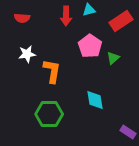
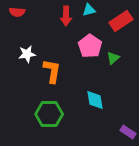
red semicircle: moved 5 px left, 6 px up
